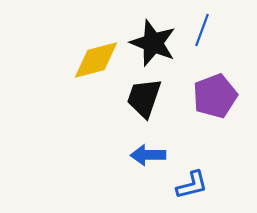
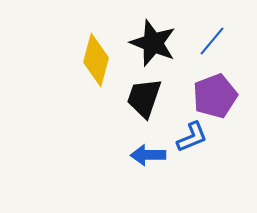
blue line: moved 10 px right, 11 px down; rotated 20 degrees clockwise
yellow diamond: rotated 60 degrees counterclockwise
blue L-shape: moved 48 px up; rotated 8 degrees counterclockwise
